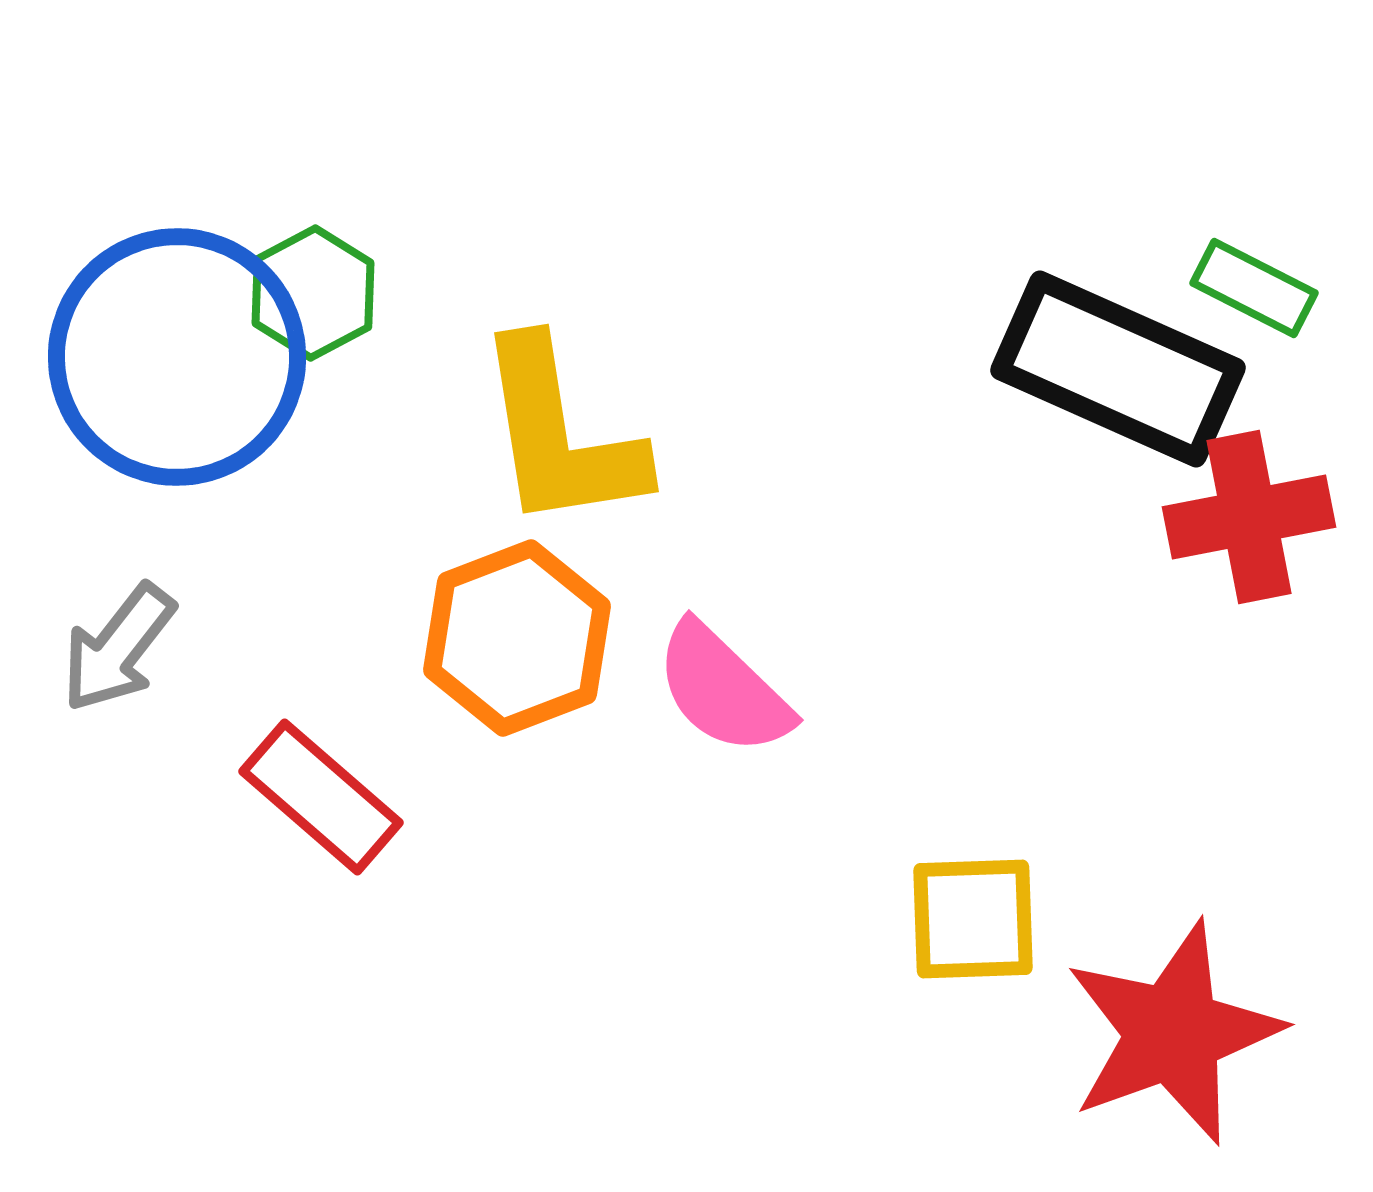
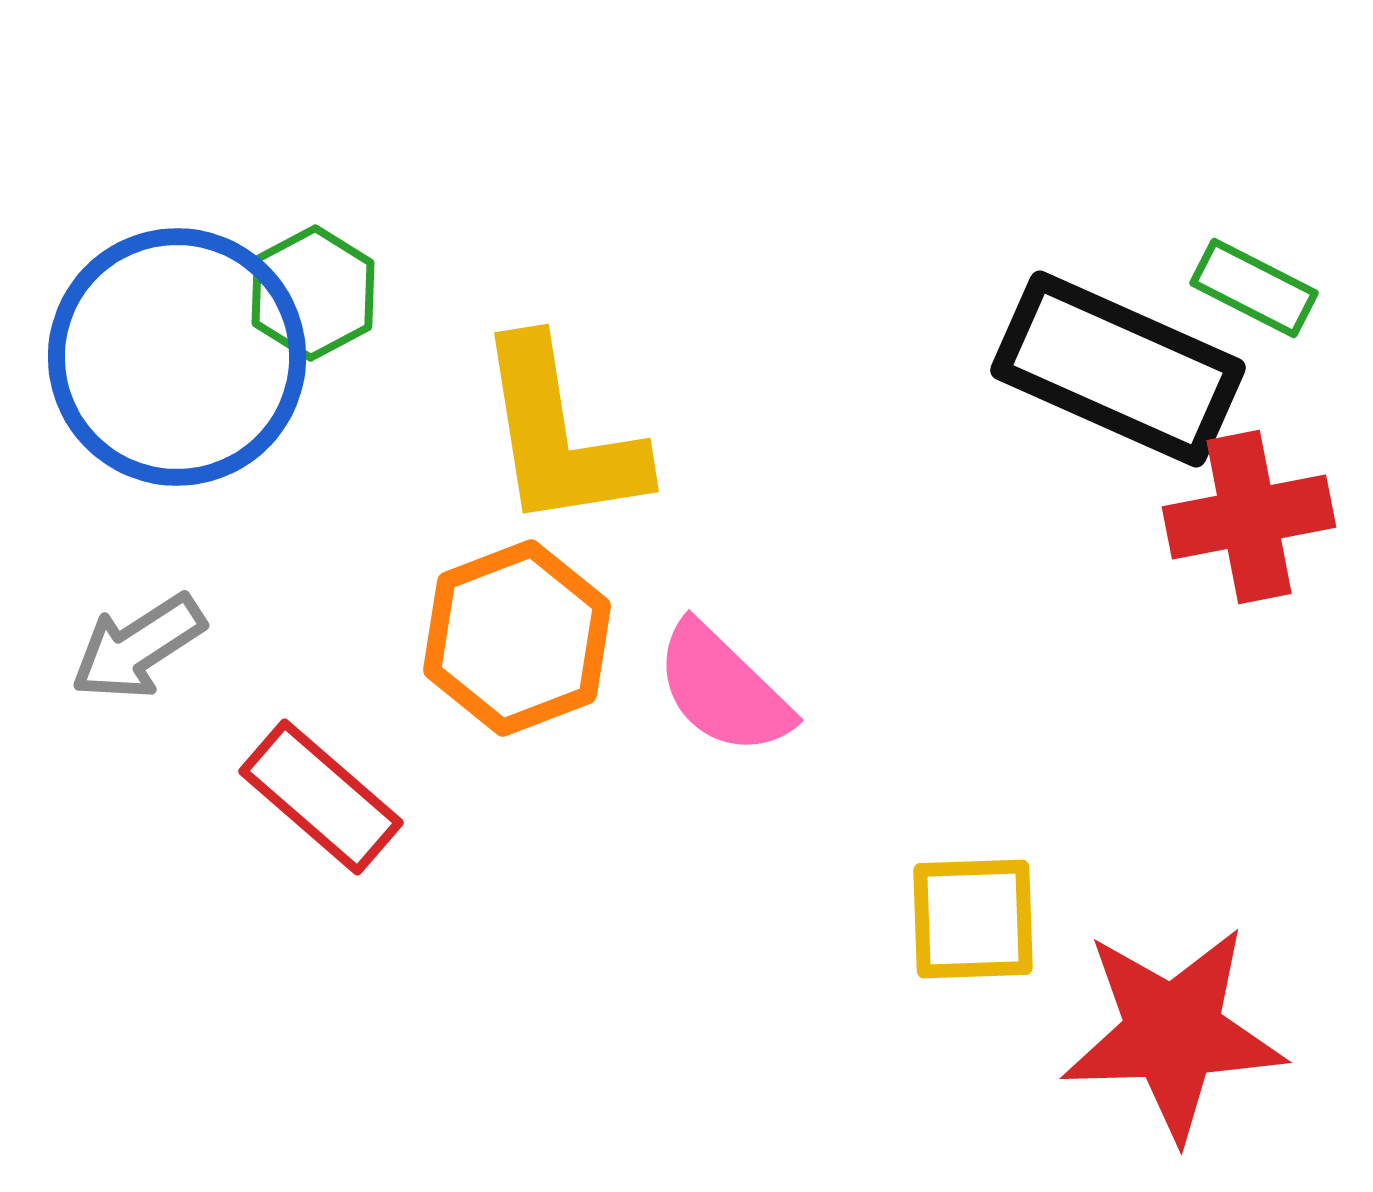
gray arrow: moved 20 px right, 1 px up; rotated 19 degrees clockwise
red star: rotated 18 degrees clockwise
